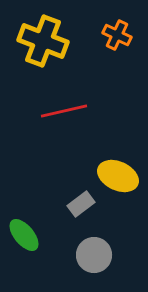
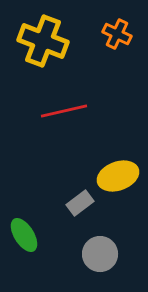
orange cross: moved 1 px up
yellow ellipse: rotated 45 degrees counterclockwise
gray rectangle: moved 1 px left, 1 px up
green ellipse: rotated 8 degrees clockwise
gray circle: moved 6 px right, 1 px up
